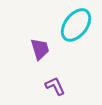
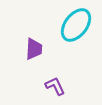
purple trapezoid: moved 6 px left; rotated 20 degrees clockwise
